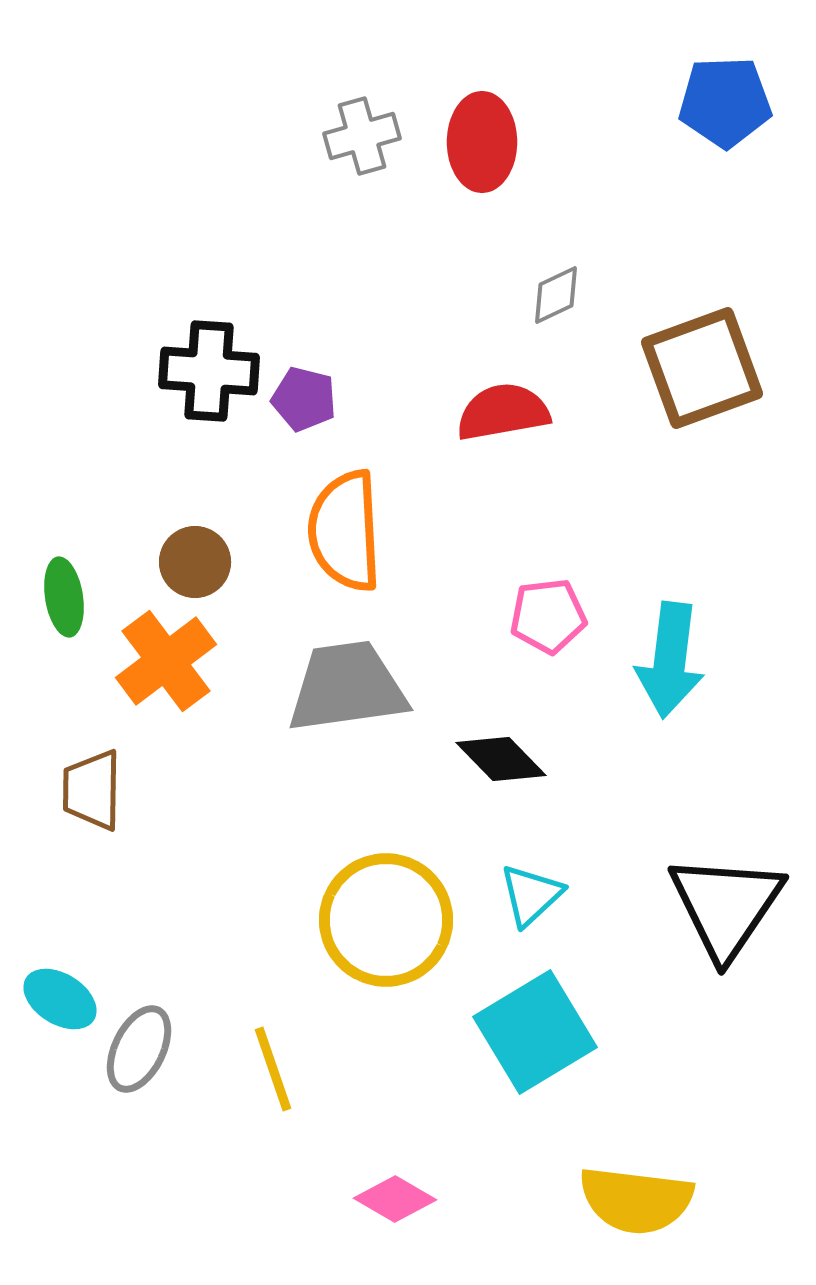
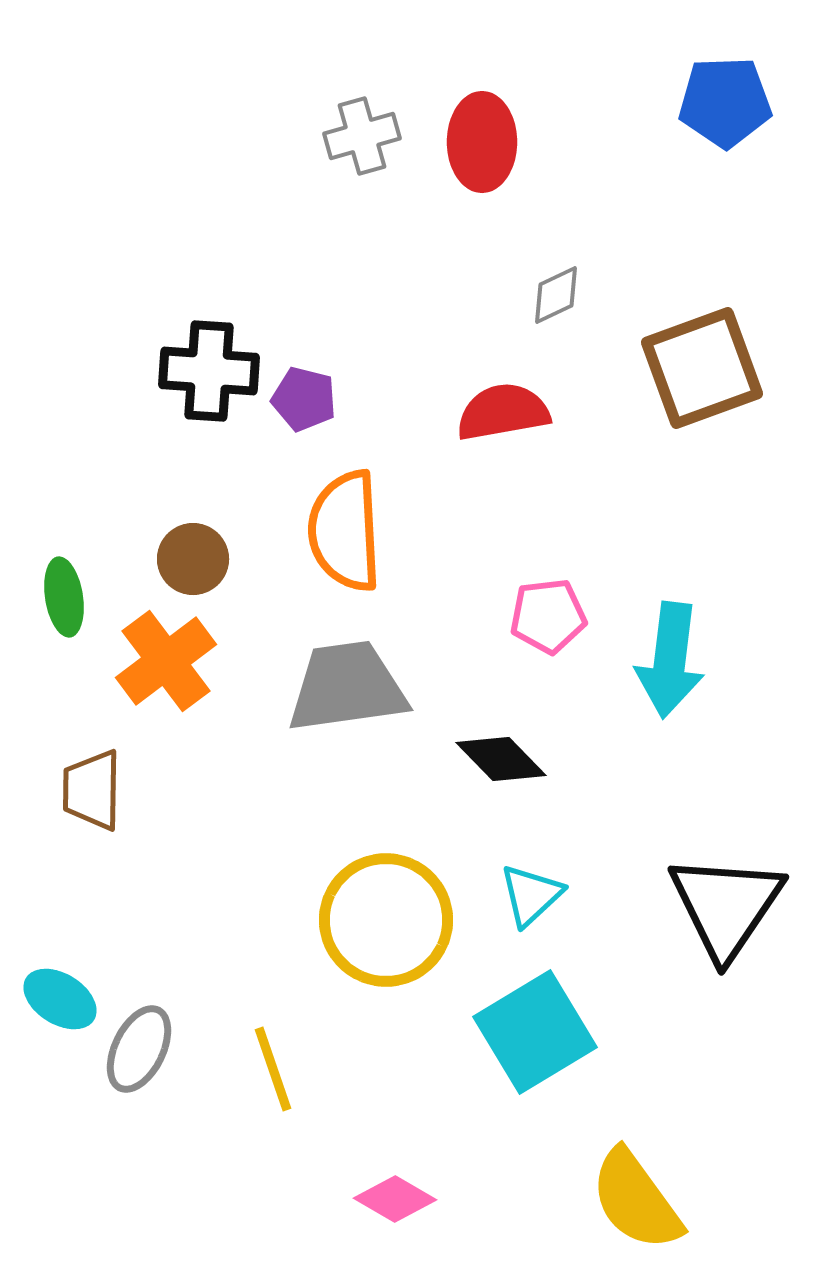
brown circle: moved 2 px left, 3 px up
yellow semicircle: rotated 47 degrees clockwise
